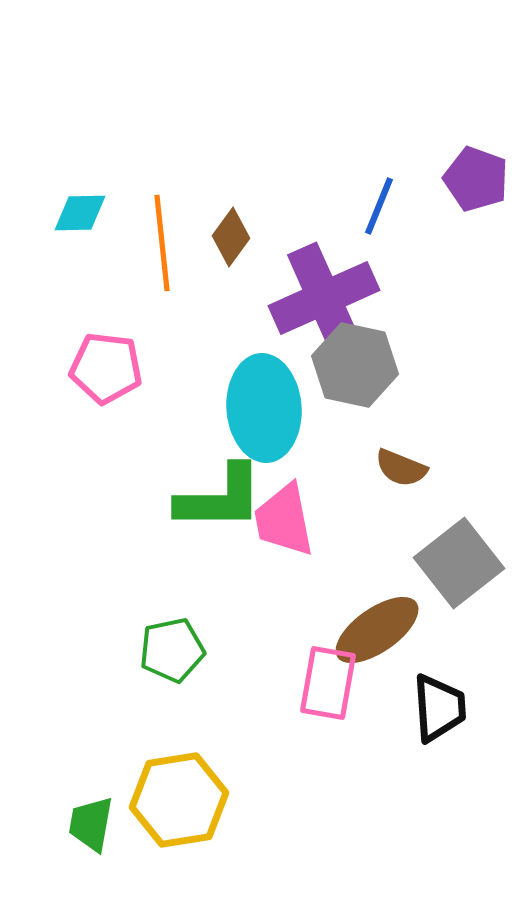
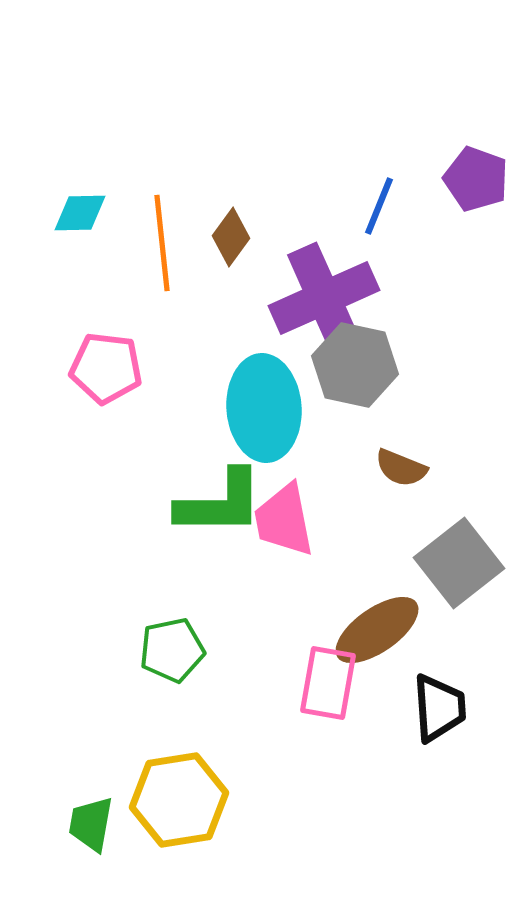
green L-shape: moved 5 px down
